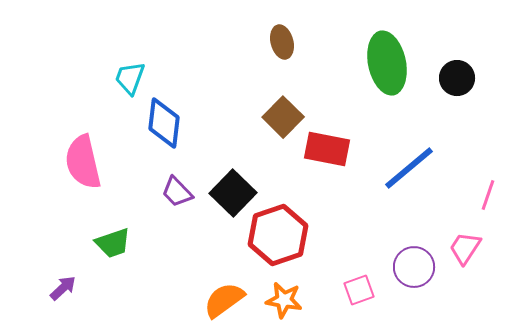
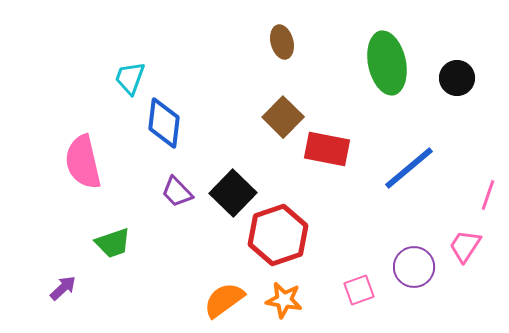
pink trapezoid: moved 2 px up
